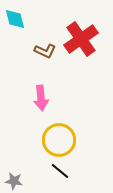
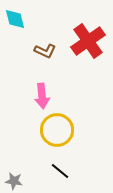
red cross: moved 7 px right, 2 px down
pink arrow: moved 1 px right, 2 px up
yellow circle: moved 2 px left, 10 px up
